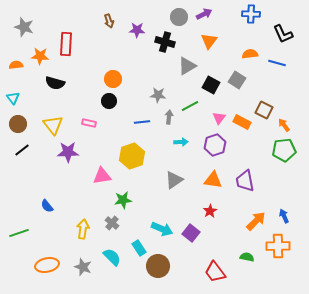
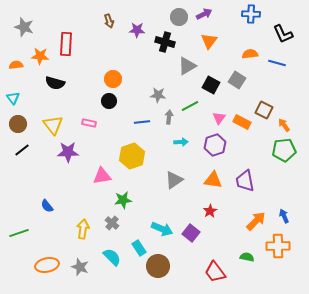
gray star at (83, 267): moved 3 px left
